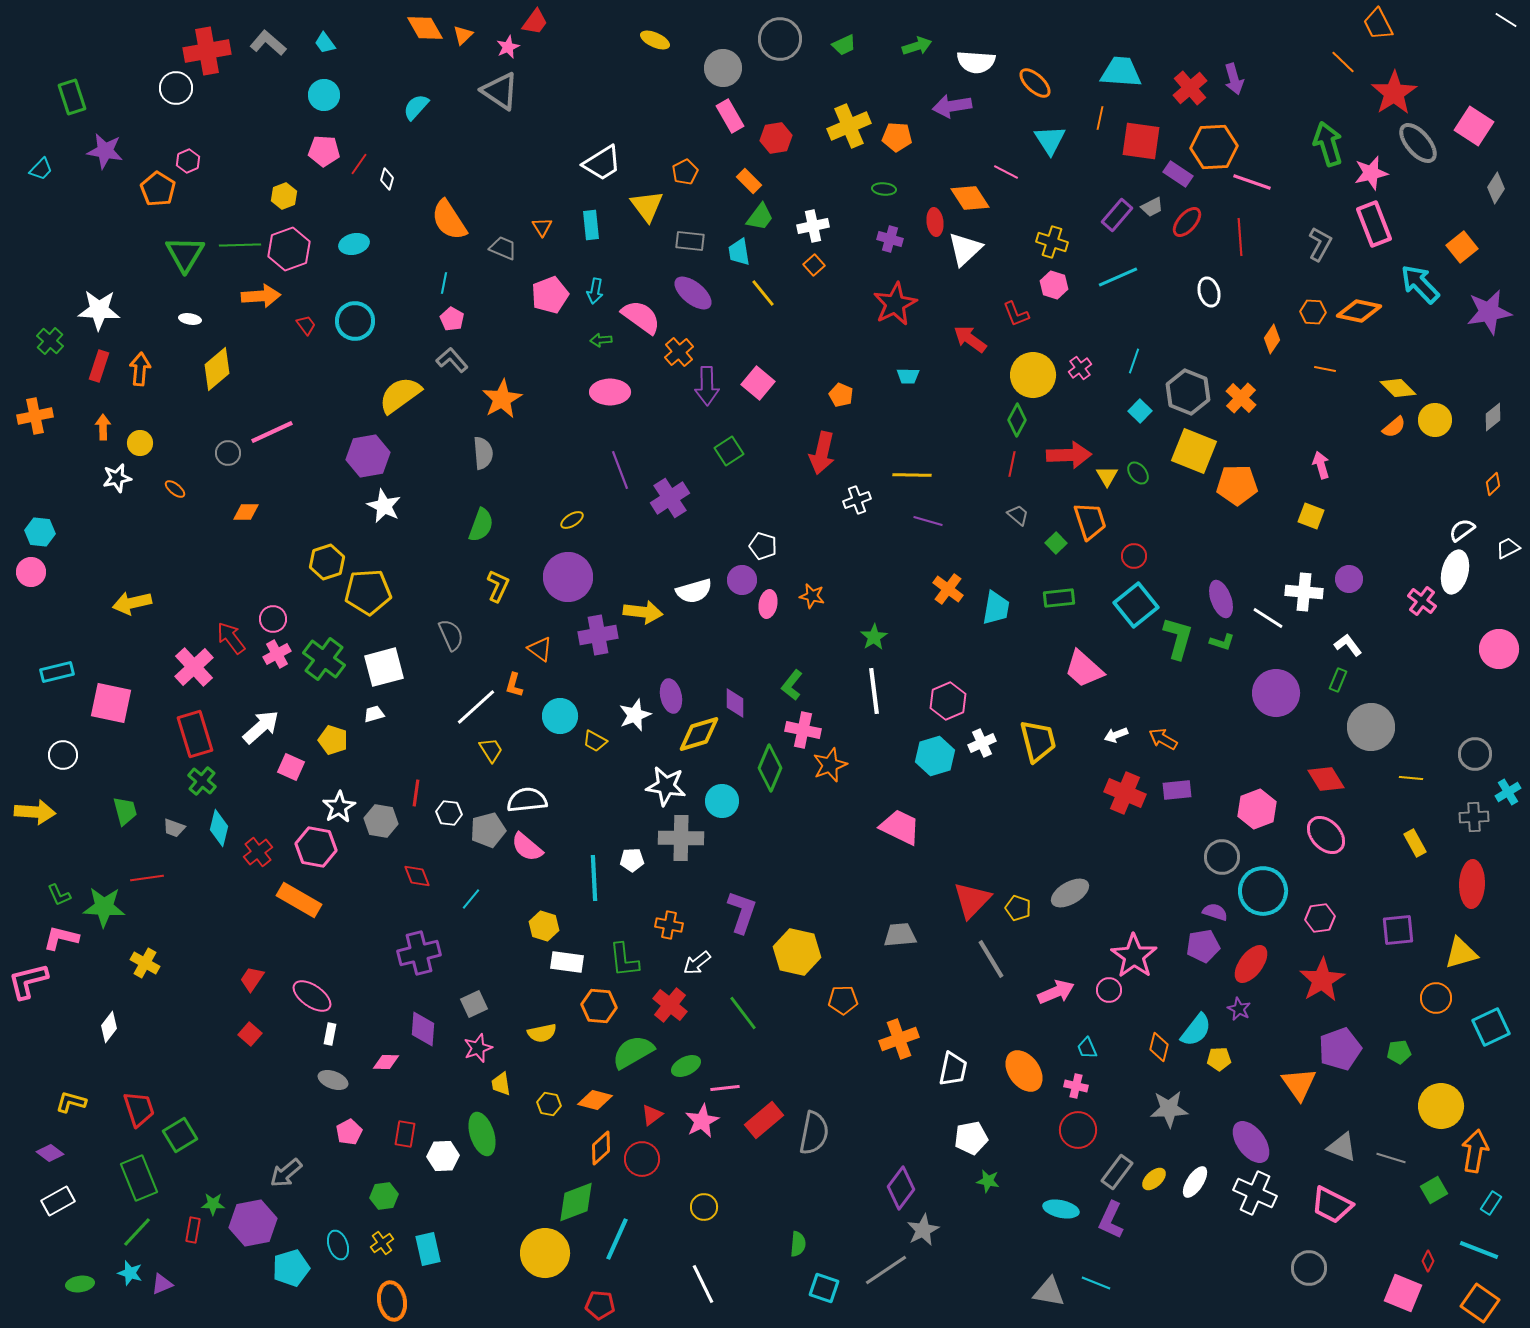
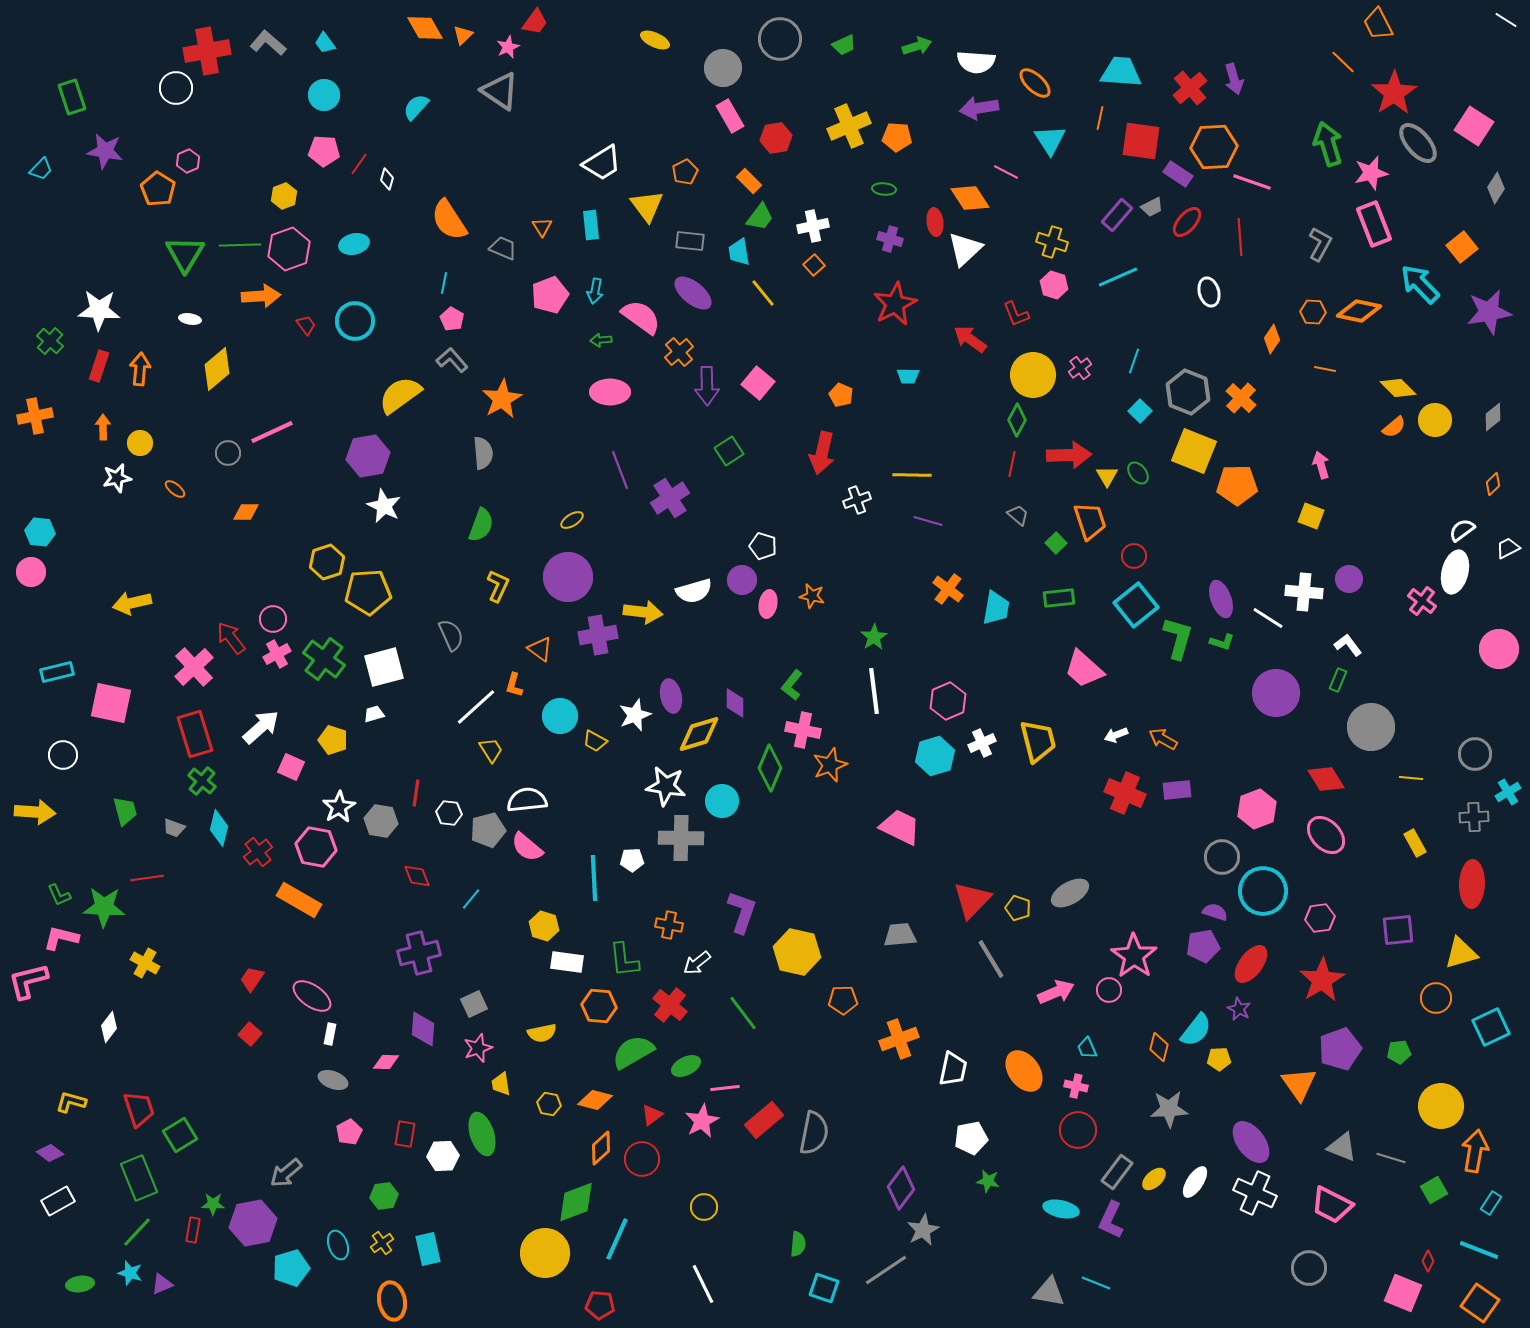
purple arrow at (952, 106): moved 27 px right, 2 px down
